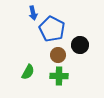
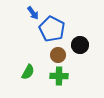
blue arrow: rotated 24 degrees counterclockwise
